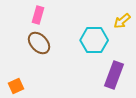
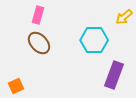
yellow arrow: moved 2 px right, 4 px up
